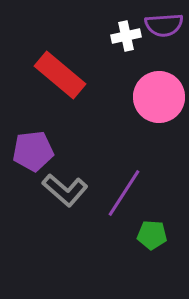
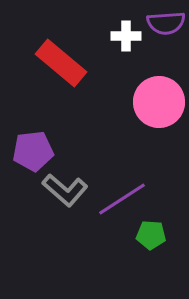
purple semicircle: moved 2 px right, 2 px up
white cross: rotated 12 degrees clockwise
red rectangle: moved 1 px right, 12 px up
pink circle: moved 5 px down
purple line: moved 2 px left, 6 px down; rotated 24 degrees clockwise
green pentagon: moved 1 px left
